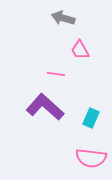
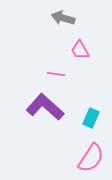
pink semicircle: rotated 64 degrees counterclockwise
